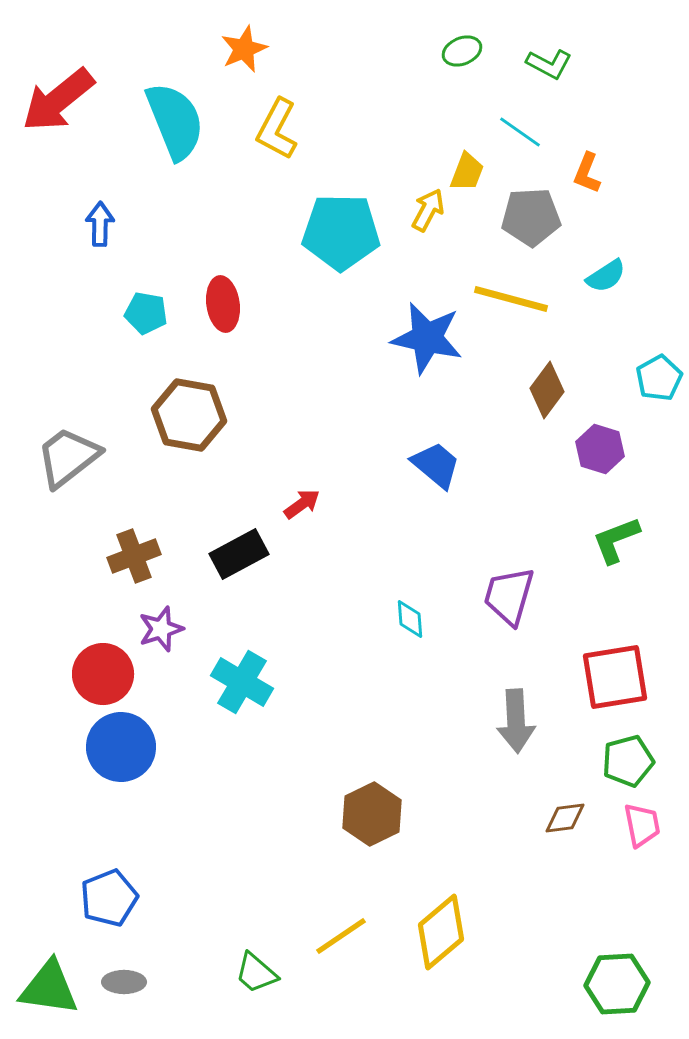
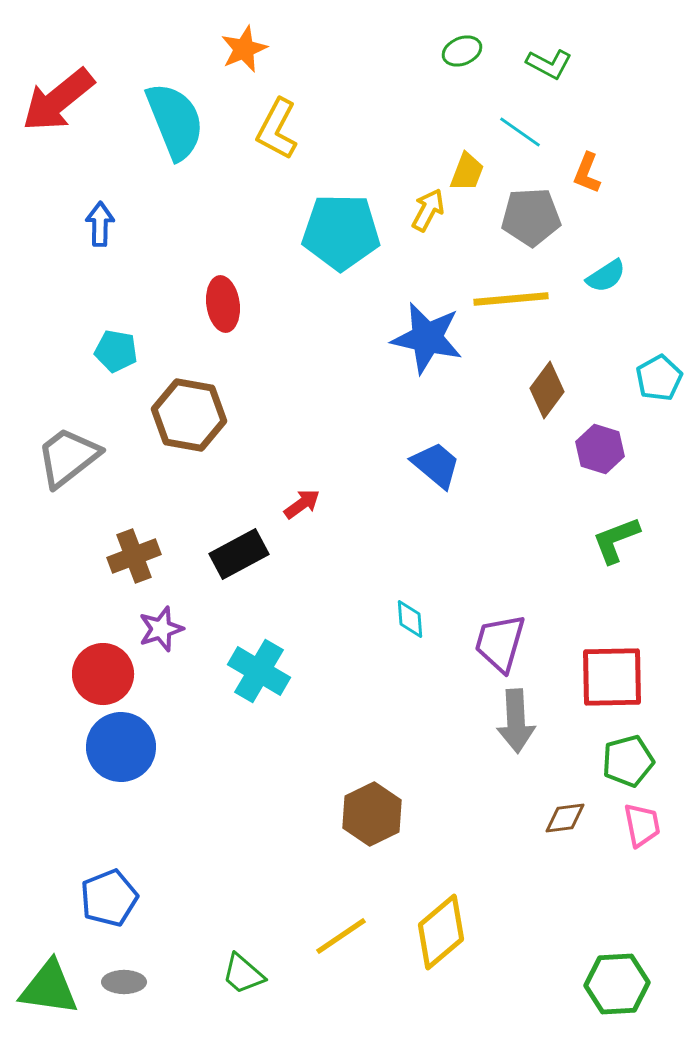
yellow line at (511, 299): rotated 20 degrees counterclockwise
cyan pentagon at (146, 313): moved 30 px left, 38 px down
purple trapezoid at (509, 596): moved 9 px left, 47 px down
red square at (615, 677): moved 3 px left; rotated 8 degrees clockwise
cyan cross at (242, 682): moved 17 px right, 11 px up
green trapezoid at (256, 973): moved 13 px left, 1 px down
